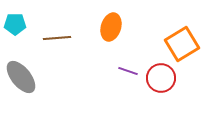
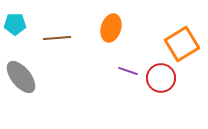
orange ellipse: moved 1 px down
